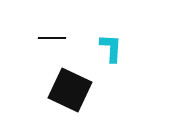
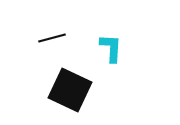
black line: rotated 16 degrees counterclockwise
